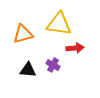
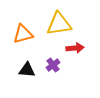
yellow triangle: rotated 16 degrees counterclockwise
purple cross: rotated 24 degrees clockwise
black triangle: moved 1 px left
